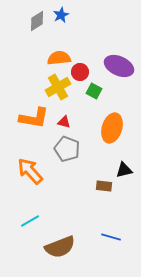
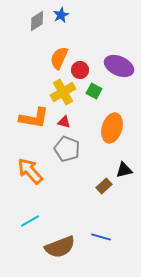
orange semicircle: rotated 60 degrees counterclockwise
red circle: moved 2 px up
yellow cross: moved 5 px right, 5 px down
brown rectangle: rotated 49 degrees counterclockwise
blue line: moved 10 px left
